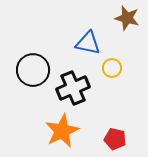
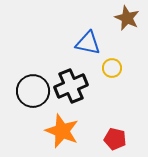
brown star: rotated 10 degrees clockwise
black circle: moved 21 px down
black cross: moved 2 px left, 2 px up
orange star: rotated 24 degrees counterclockwise
